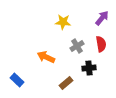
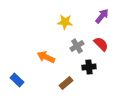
purple arrow: moved 2 px up
yellow star: moved 2 px right
red semicircle: rotated 35 degrees counterclockwise
black cross: moved 1 px up
